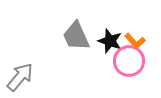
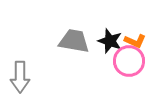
gray trapezoid: moved 2 px left, 5 px down; rotated 124 degrees clockwise
orange L-shape: rotated 25 degrees counterclockwise
gray arrow: rotated 140 degrees clockwise
